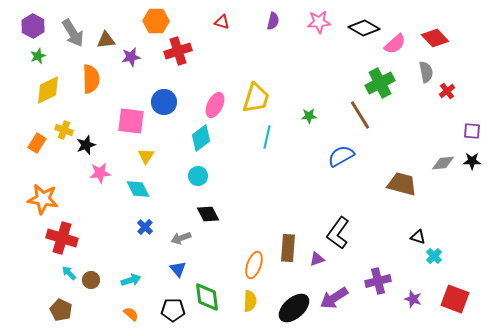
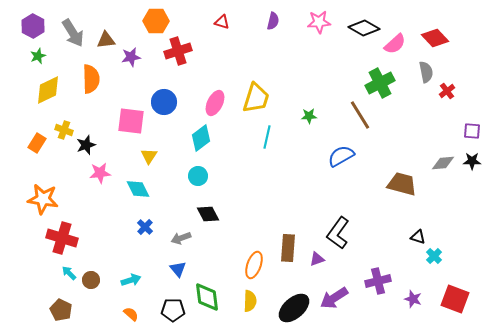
pink ellipse at (215, 105): moved 2 px up
yellow triangle at (146, 156): moved 3 px right
